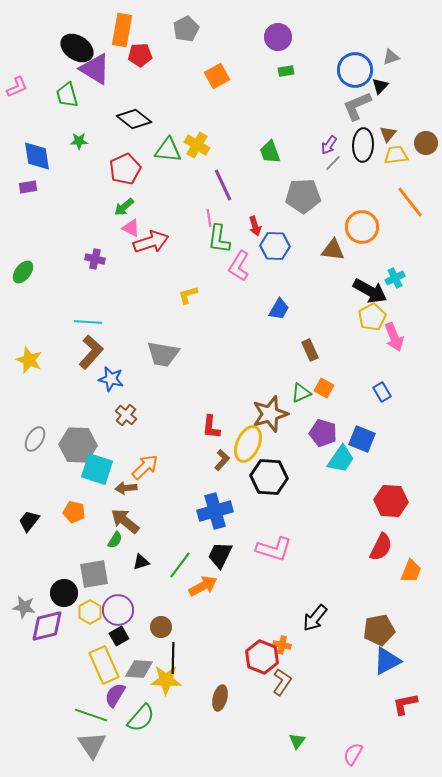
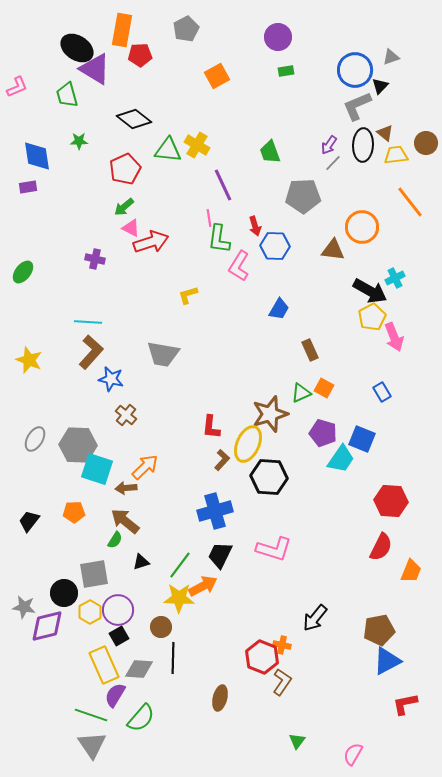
brown triangle at (388, 134): moved 3 px left, 1 px up; rotated 30 degrees counterclockwise
orange pentagon at (74, 512): rotated 15 degrees counterclockwise
yellow star at (166, 680): moved 13 px right, 82 px up
